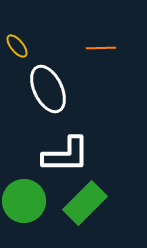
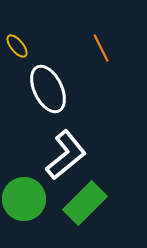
orange line: rotated 64 degrees clockwise
white L-shape: rotated 39 degrees counterclockwise
green circle: moved 2 px up
